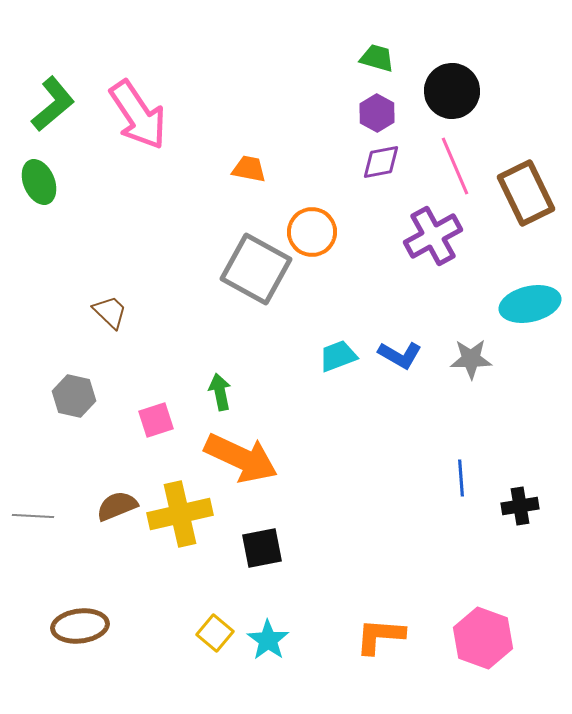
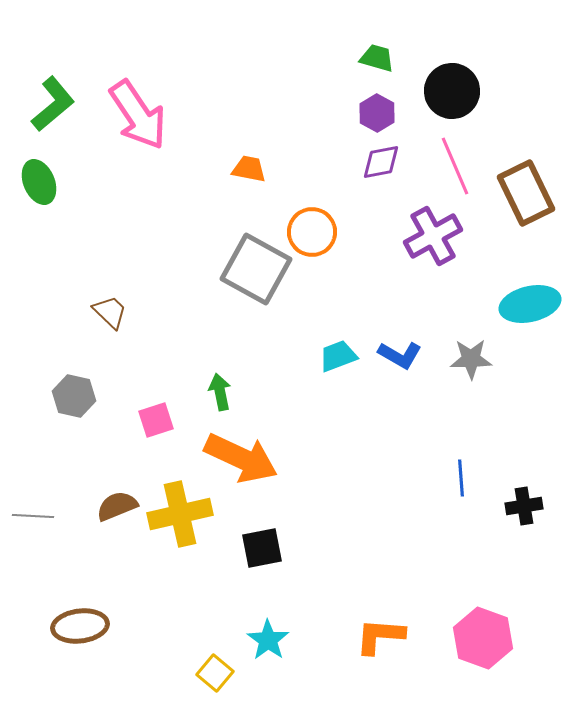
black cross: moved 4 px right
yellow square: moved 40 px down
